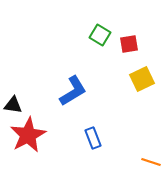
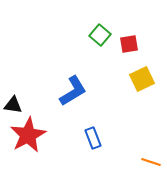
green square: rotated 10 degrees clockwise
